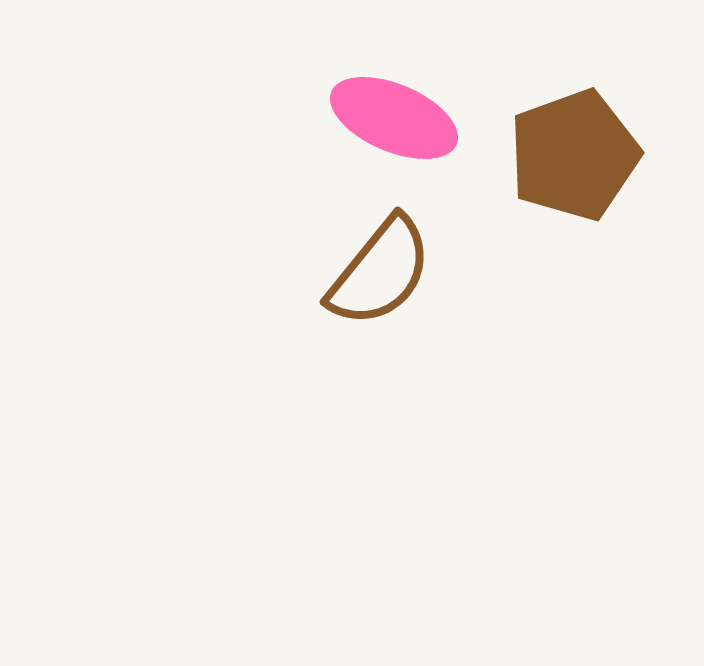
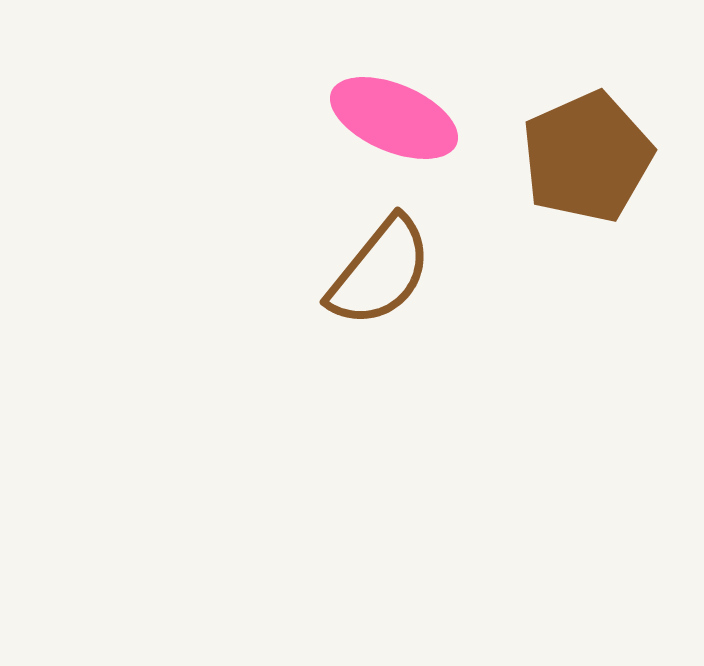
brown pentagon: moved 13 px right, 2 px down; rotated 4 degrees counterclockwise
